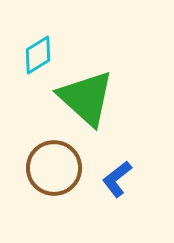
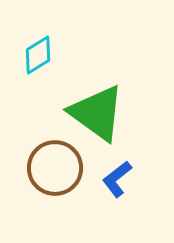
green triangle: moved 11 px right, 15 px down; rotated 6 degrees counterclockwise
brown circle: moved 1 px right
